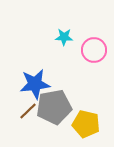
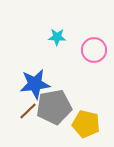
cyan star: moved 7 px left
